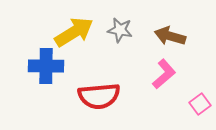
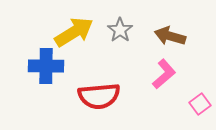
gray star: rotated 25 degrees clockwise
